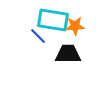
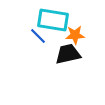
orange star: moved 9 px down
black trapezoid: rotated 12 degrees counterclockwise
